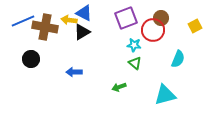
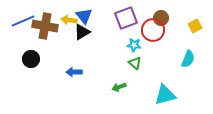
blue triangle: moved 3 px down; rotated 24 degrees clockwise
brown cross: moved 1 px up
cyan semicircle: moved 10 px right
